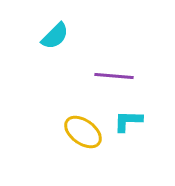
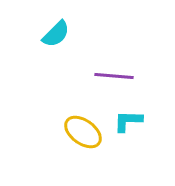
cyan semicircle: moved 1 px right, 2 px up
